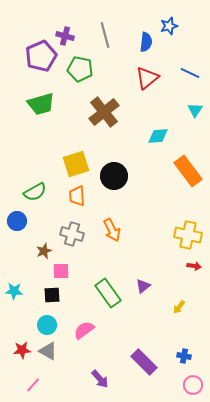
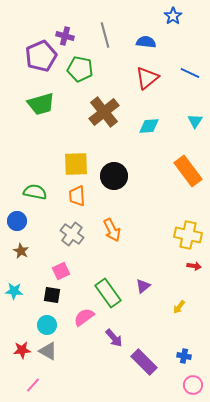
blue star: moved 4 px right, 10 px up; rotated 18 degrees counterclockwise
blue semicircle: rotated 90 degrees counterclockwise
cyan triangle: moved 11 px down
cyan diamond: moved 9 px left, 10 px up
yellow square: rotated 16 degrees clockwise
green semicircle: rotated 140 degrees counterclockwise
gray cross: rotated 20 degrees clockwise
brown star: moved 23 px left; rotated 21 degrees counterclockwise
pink square: rotated 24 degrees counterclockwise
black square: rotated 12 degrees clockwise
pink semicircle: moved 13 px up
purple arrow: moved 14 px right, 41 px up
